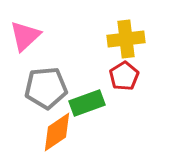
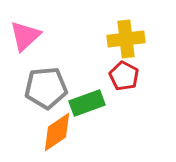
red pentagon: rotated 12 degrees counterclockwise
